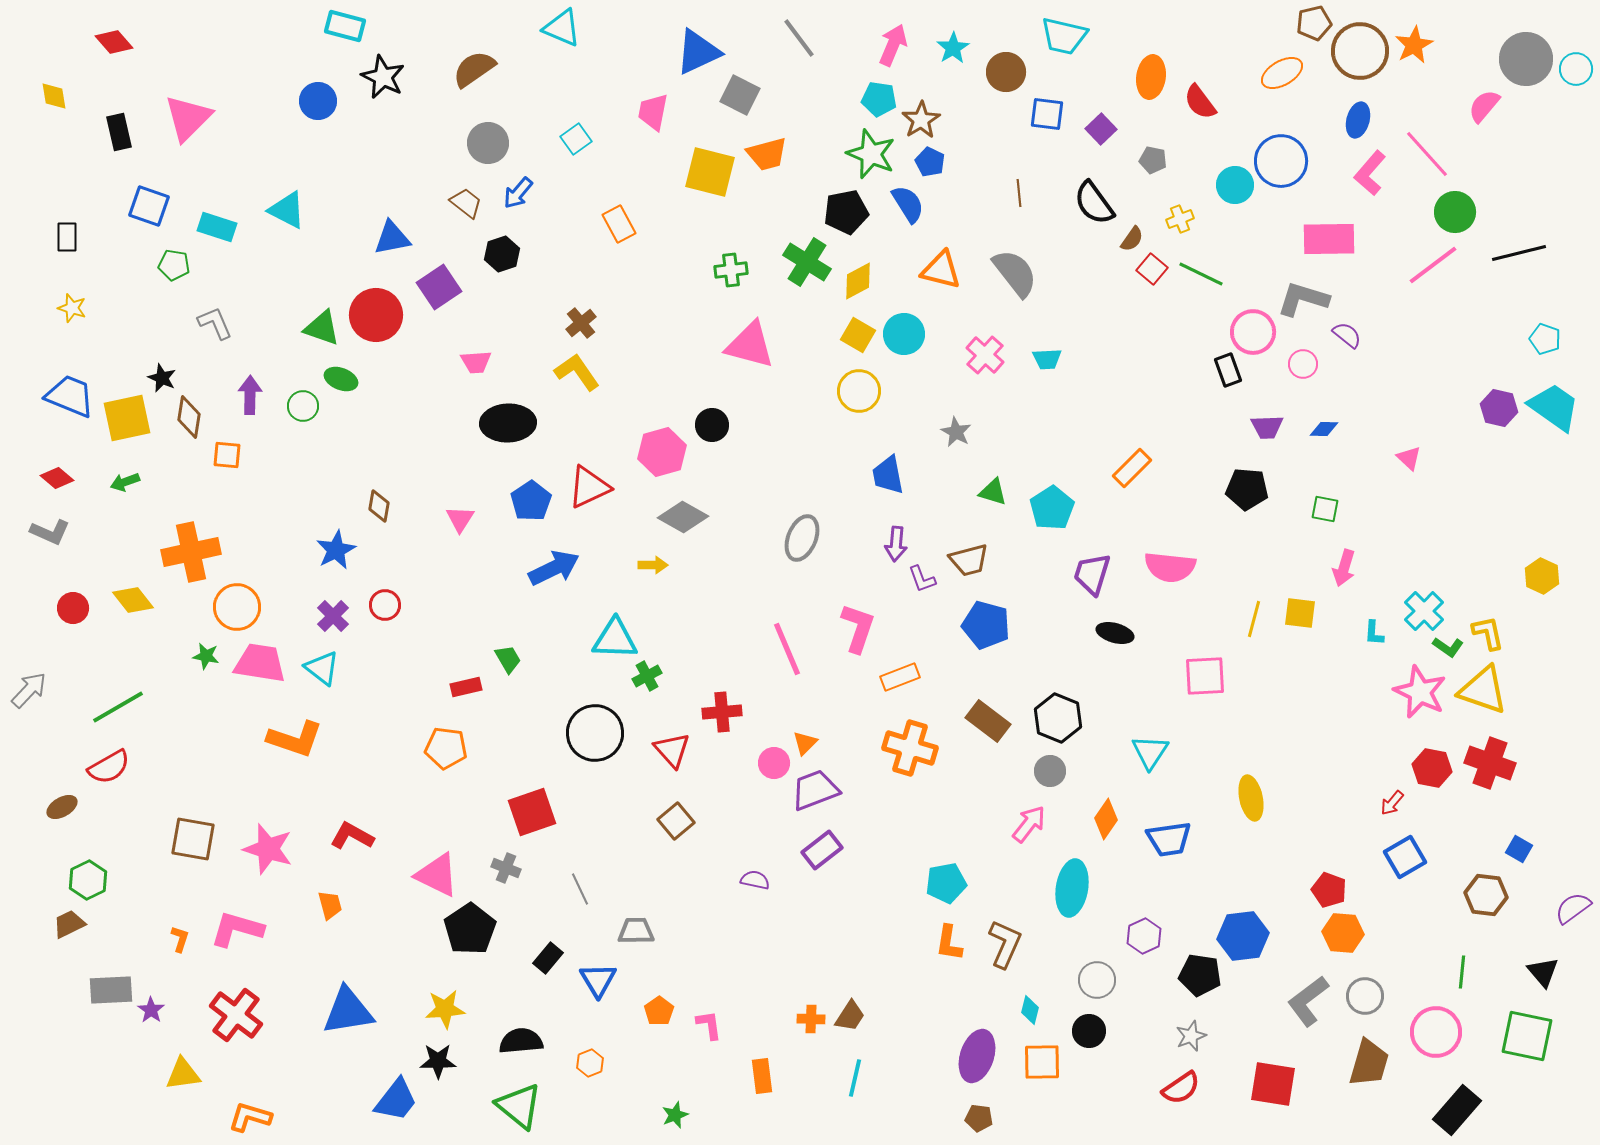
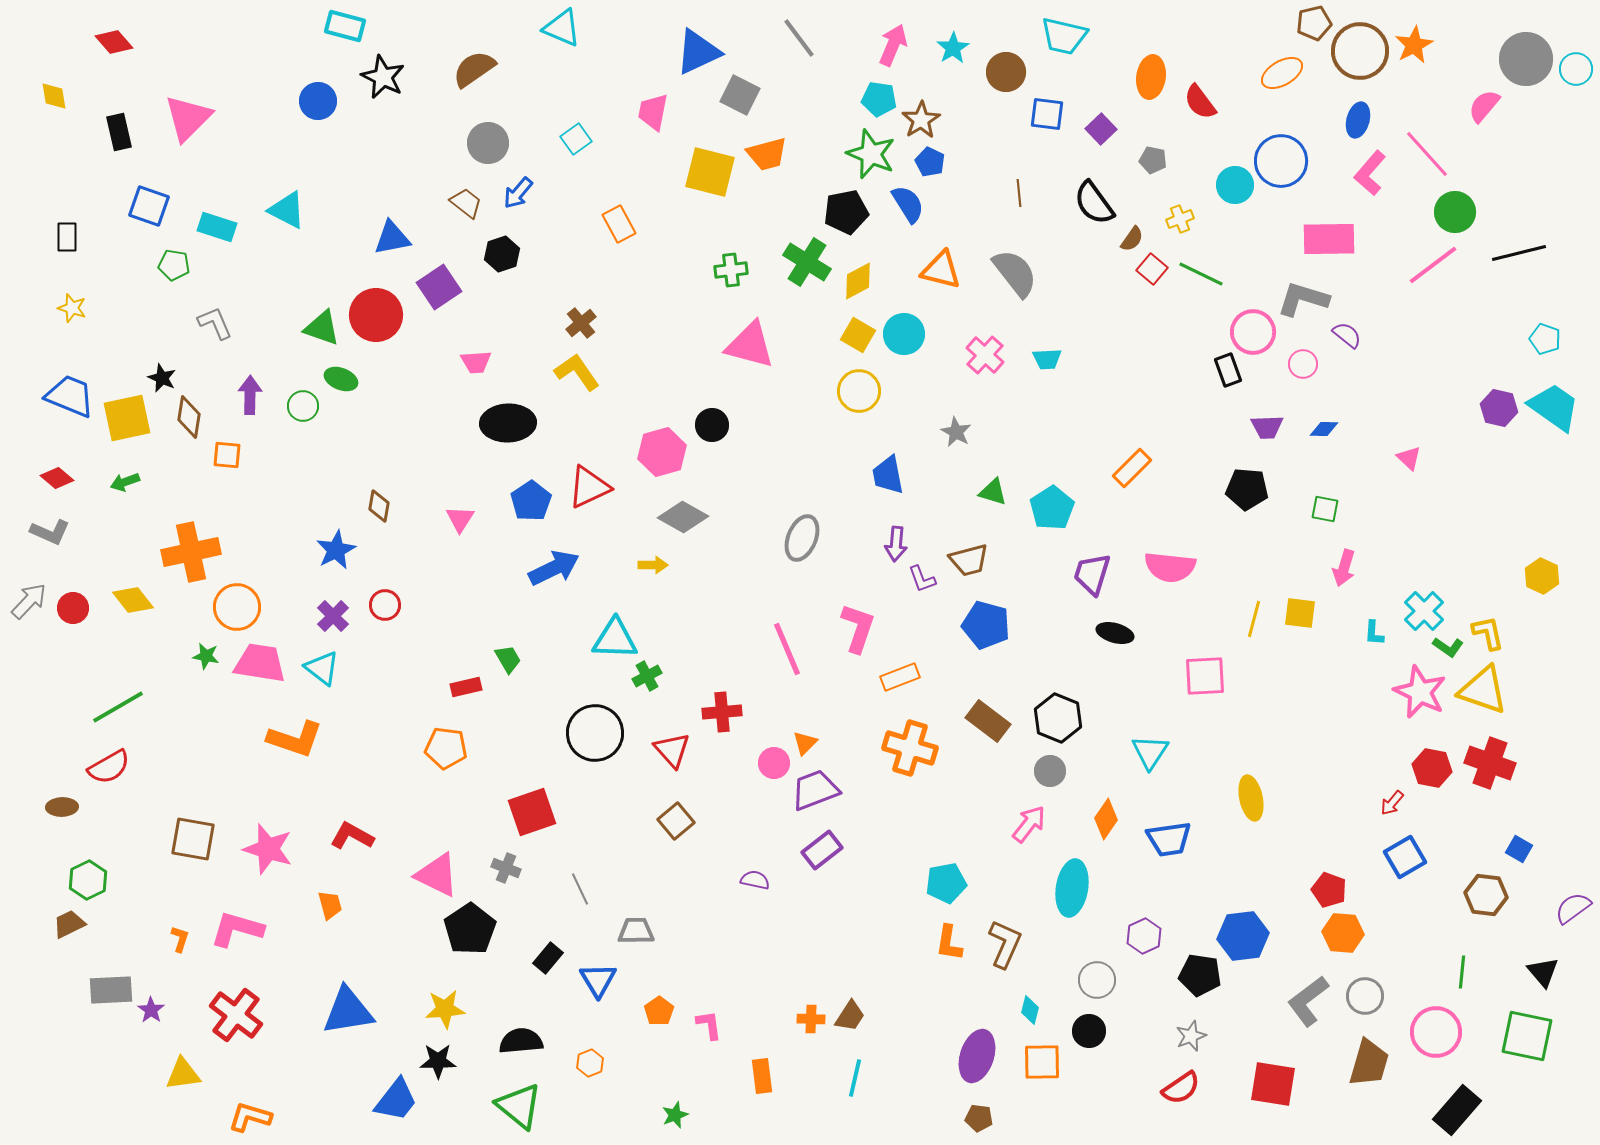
gray arrow at (29, 690): moved 89 px up
brown ellipse at (62, 807): rotated 28 degrees clockwise
